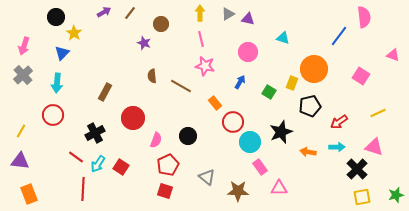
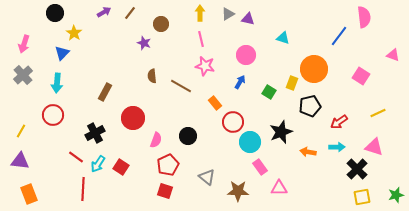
black circle at (56, 17): moved 1 px left, 4 px up
pink arrow at (24, 46): moved 2 px up
pink circle at (248, 52): moved 2 px left, 3 px down
